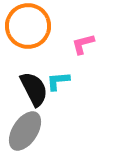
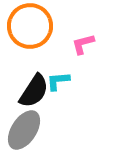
orange circle: moved 2 px right
black semicircle: moved 2 px down; rotated 60 degrees clockwise
gray ellipse: moved 1 px left, 1 px up
